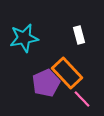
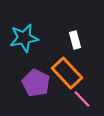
white rectangle: moved 4 px left, 5 px down
purple pentagon: moved 10 px left; rotated 20 degrees counterclockwise
